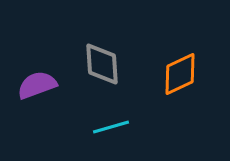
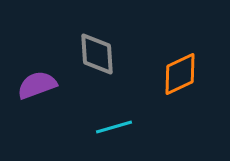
gray diamond: moved 5 px left, 10 px up
cyan line: moved 3 px right
